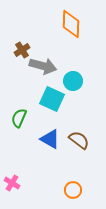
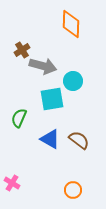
cyan square: rotated 35 degrees counterclockwise
